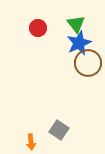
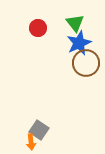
green triangle: moved 1 px left, 1 px up
brown circle: moved 2 px left
gray square: moved 20 px left
